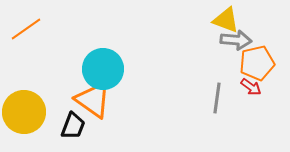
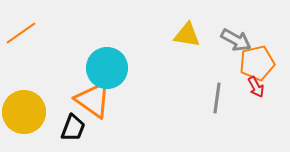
yellow triangle: moved 39 px left, 15 px down; rotated 12 degrees counterclockwise
orange line: moved 5 px left, 4 px down
gray arrow: rotated 24 degrees clockwise
cyan circle: moved 4 px right, 1 px up
red arrow: moved 5 px right; rotated 25 degrees clockwise
black trapezoid: moved 2 px down
